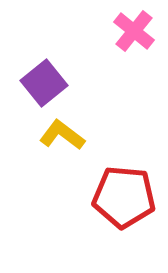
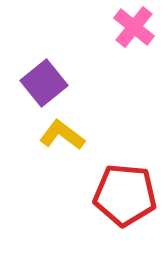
pink cross: moved 4 px up
red pentagon: moved 1 px right, 2 px up
